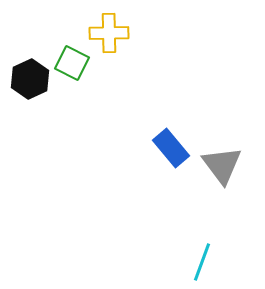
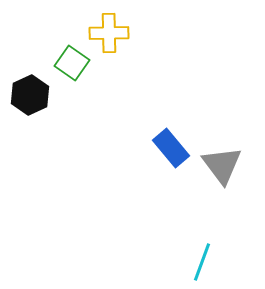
green square: rotated 8 degrees clockwise
black hexagon: moved 16 px down
